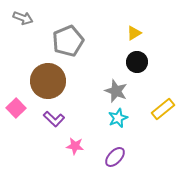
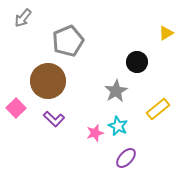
gray arrow: rotated 108 degrees clockwise
yellow triangle: moved 32 px right
gray star: rotated 20 degrees clockwise
yellow rectangle: moved 5 px left
cyan star: moved 8 px down; rotated 24 degrees counterclockwise
pink star: moved 20 px right, 13 px up; rotated 24 degrees counterclockwise
purple ellipse: moved 11 px right, 1 px down
